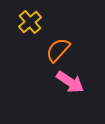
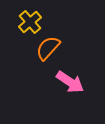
orange semicircle: moved 10 px left, 2 px up
